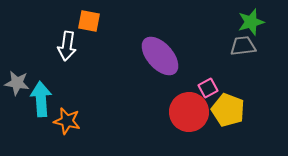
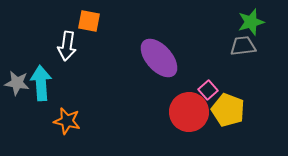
purple ellipse: moved 1 px left, 2 px down
pink square: moved 2 px down; rotated 12 degrees counterclockwise
cyan arrow: moved 16 px up
